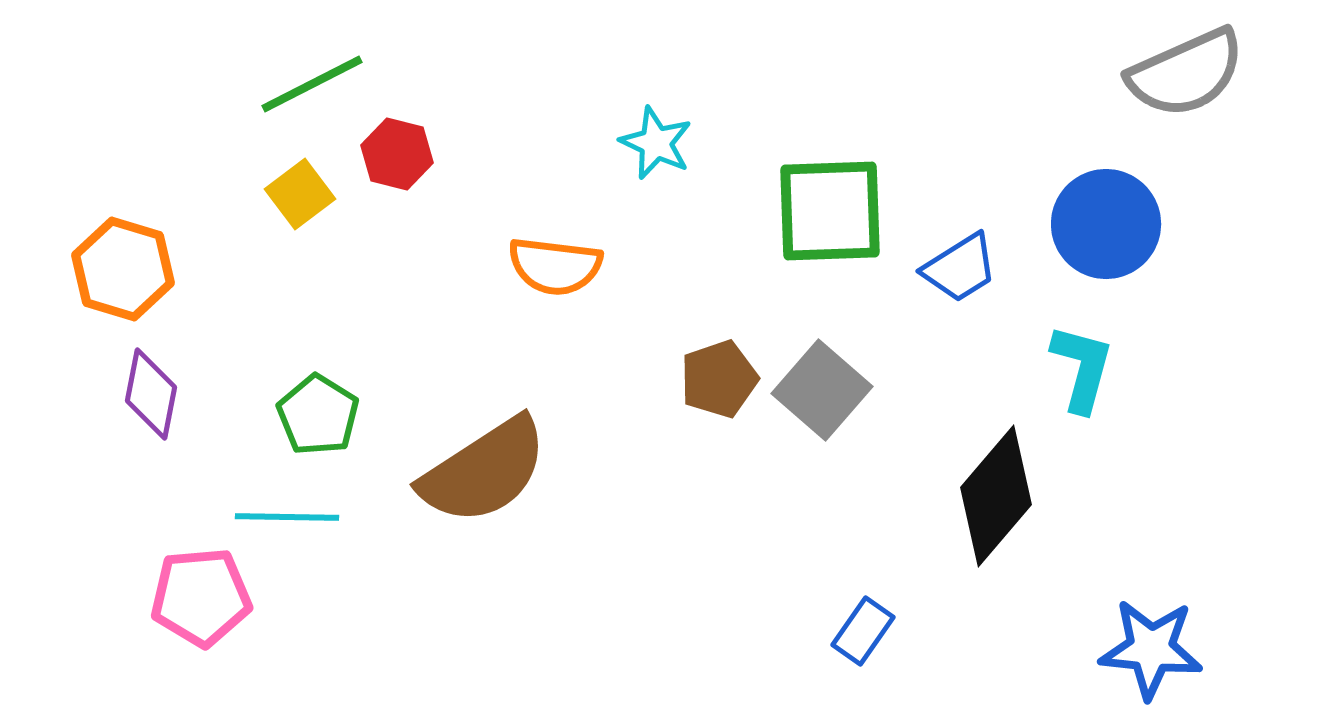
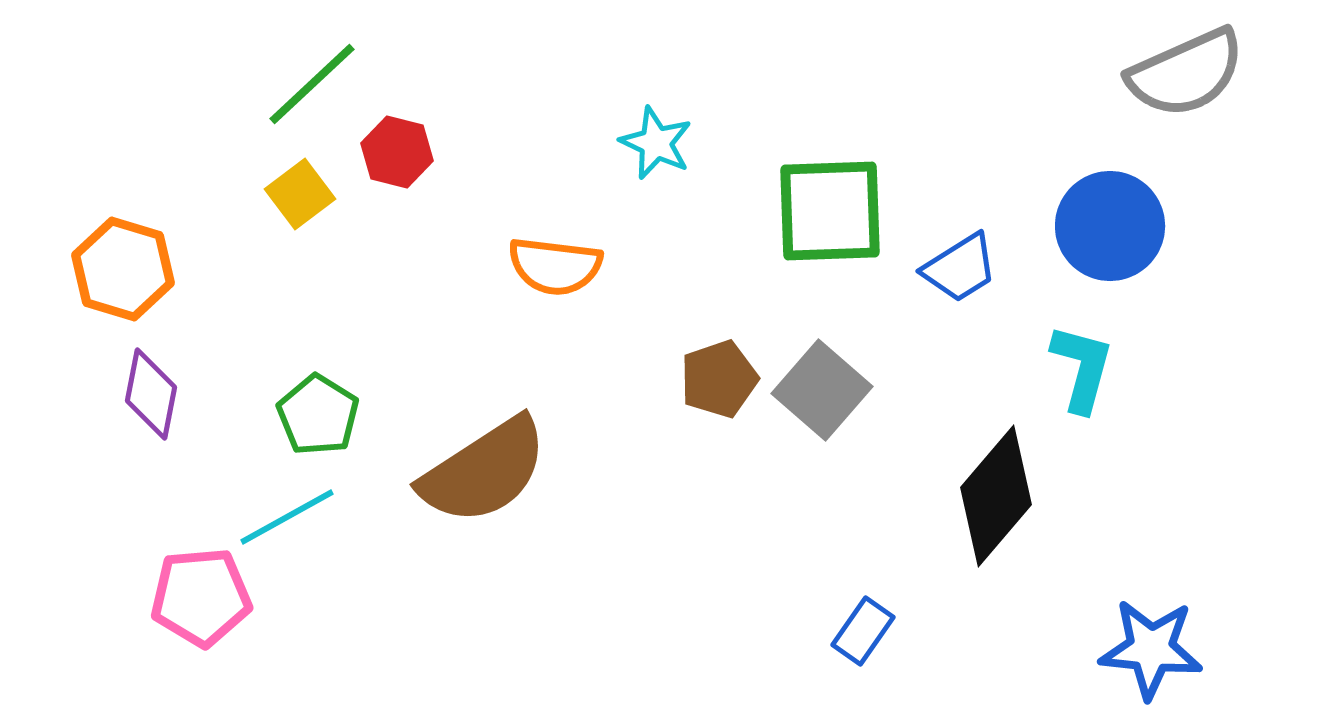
green line: rotated 16 degrees counterclockwise
red hexagon: moved 2 px up
blue circle: moved 4 px right, 2 px down
cyan line: rotated 30 degrees counterclockwise
